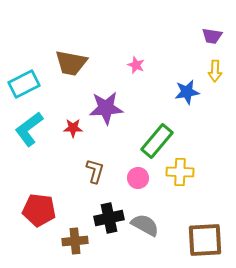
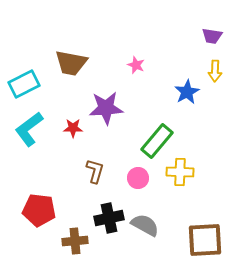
blue star: rotated 20 degrees counterclockwise
